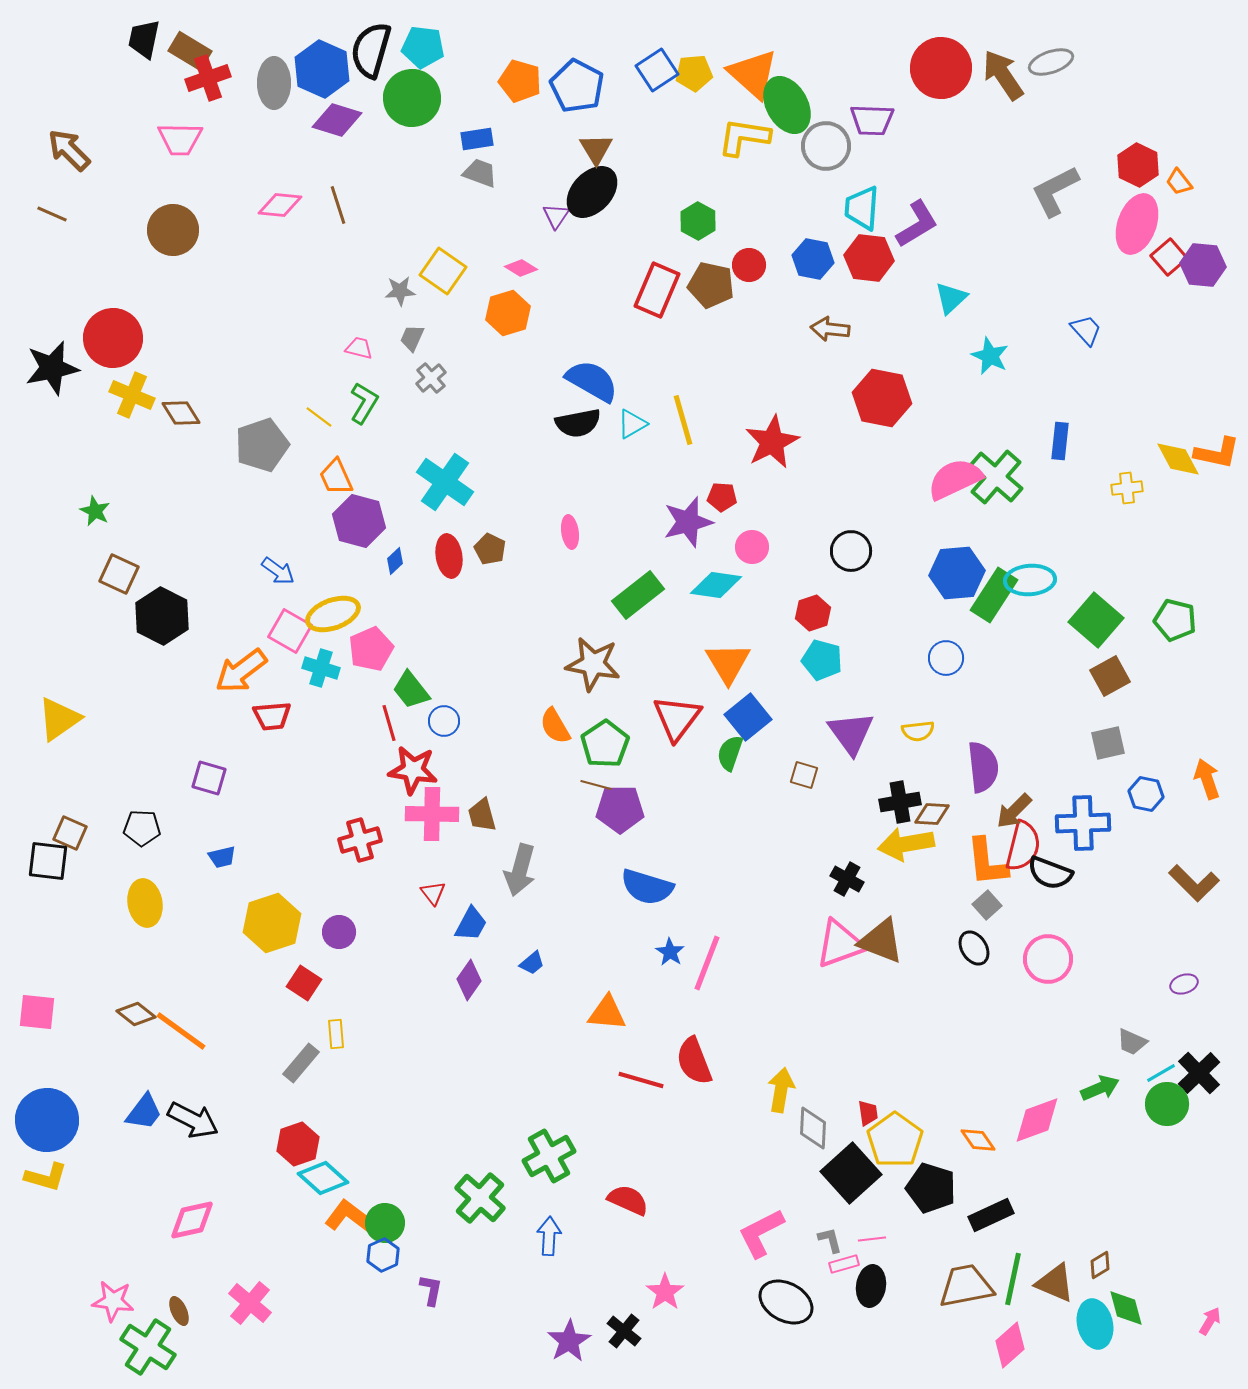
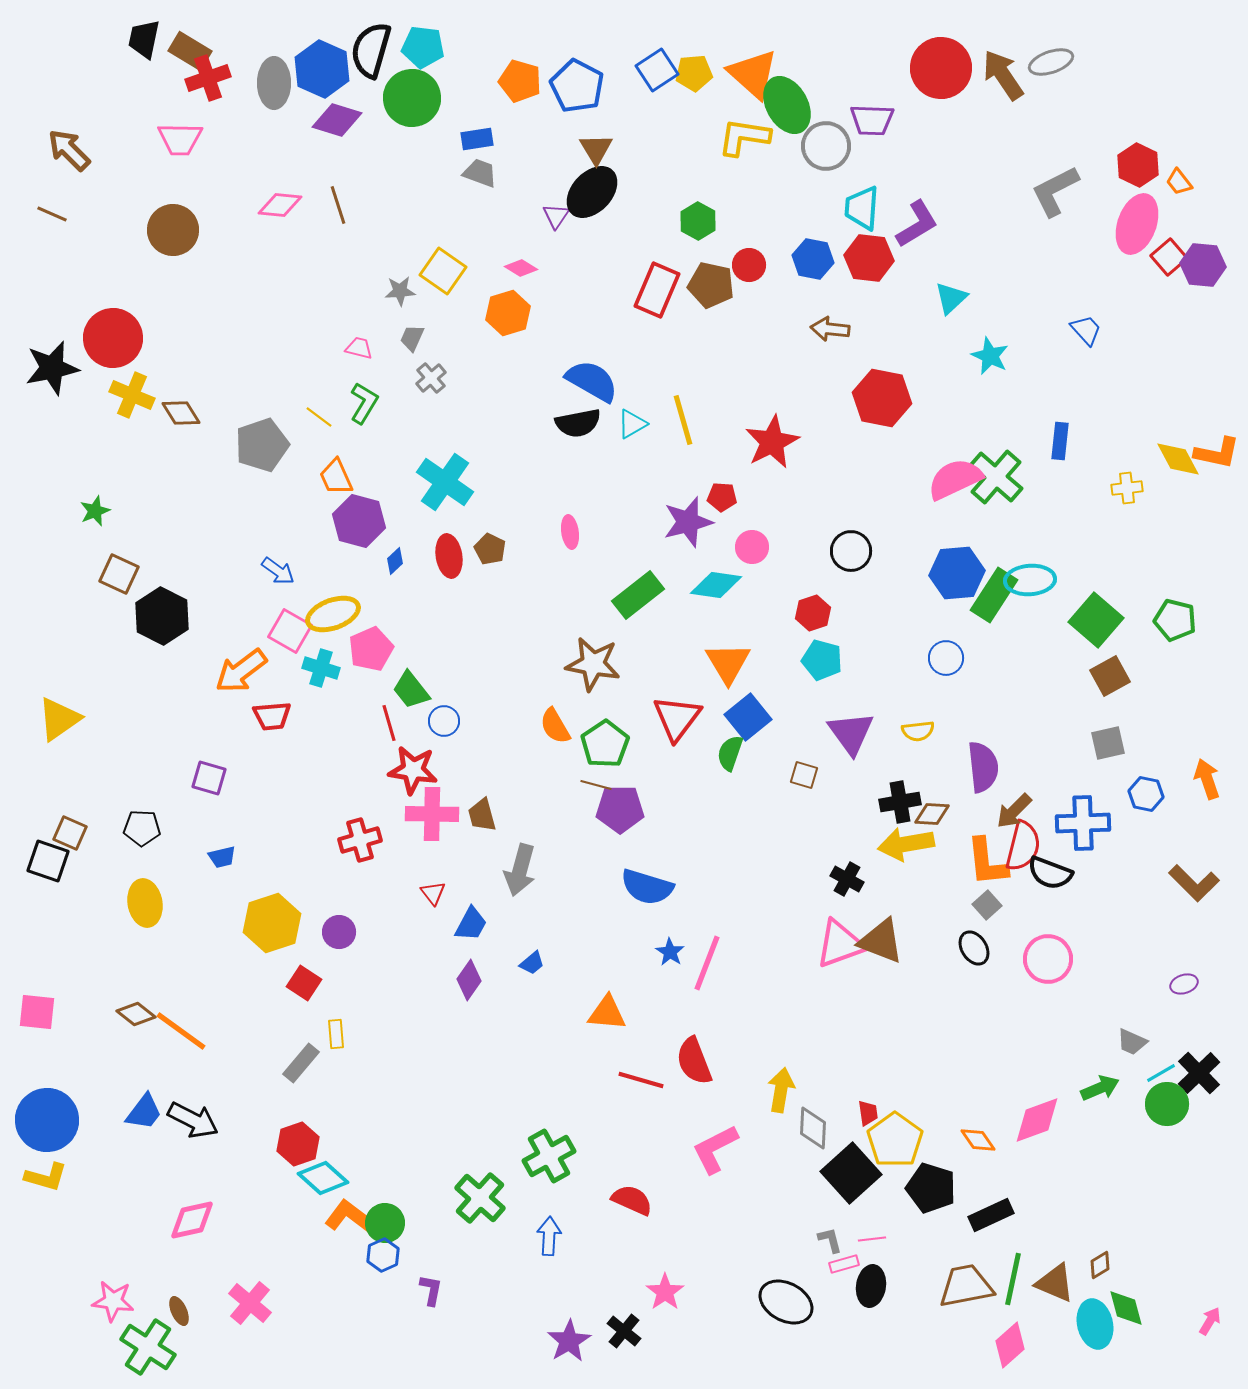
green star at (95, 511): rotated 24 degrees clockwise
black square at (48, 861): rotated 12 degrees clockwise
red semicircle at (628, 1200): moved 4 px right
pink L-shape at (761, 1233): moved 46 px left, 84 px up
